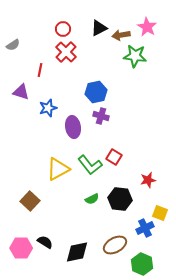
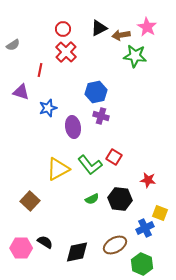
red star: rotated 21 degrees clockwise
